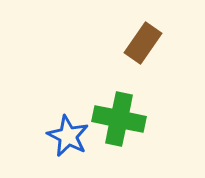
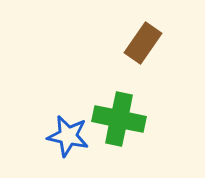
blue star: rotated 15 degrees counterclockwise
